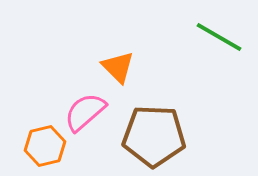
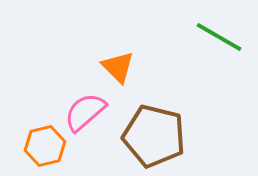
brown pentagon: rotated 12 degrees clockwise
